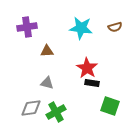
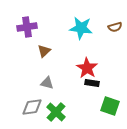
brown triangle: moved 3 px left; rotated 40 degrees counterclockwise
gray diamond: moved 1 px right, 1 px up
green cross: rotated 18 degrees counterclockwise
